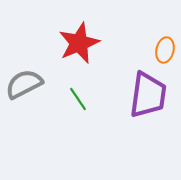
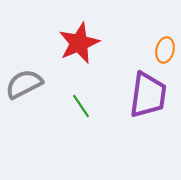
green line: moved 3 px right, 7 px down
